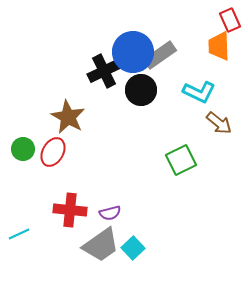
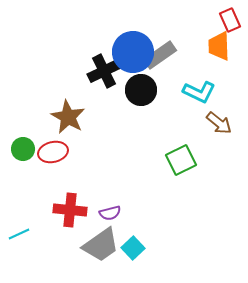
red ellipse: rotated 48 degrees clockwise
